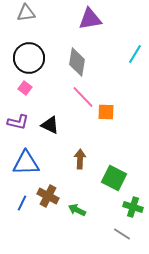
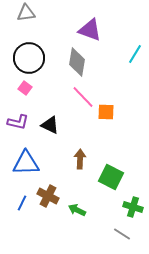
purple triangle: moved 11 px down; rotated 30 degrees clockwise
green square: moved 3 px left, 1 px up
